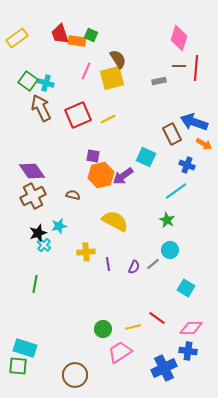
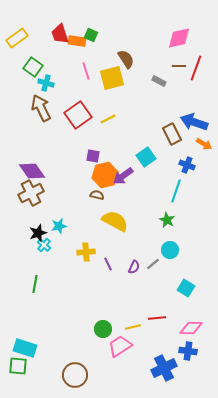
pink diamond at (179, 38): rotated 60 degrees clockwise
brown semicircle at (118, 59): moved 8 px right
red line at (196, 68): rotated 15 degrees clockwise
pink line at (86, 71): rotated 42 degrees counterclockwise
green square at (28, 81): moved 5 px right, 14 px up
gray rectangle at (159, 81): rotated 40 degrees clockwise
red square at (78, 115): rotated 12 degrees counterclockwise
cyan square at (146, 157): rotated 30 degrees clockwise
orange hexagon at (101, 175): moved 4 px right
cyan line at (176, 191): rotated 35 degrees counterclockwise
brown semicircle at (73, 195): moved 24 px right
brown cross at (33, 196): moved 2 px left, 3 px up
purple line at (108, 264): rotated 16 degrees counterclockwise
red line at (157, 318): rotated 42 degrees counterclockwise
pink trapezoid at (120, 352): moved 6 px up
